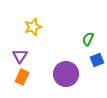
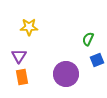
yellow star: moved 4 px left; rotated 18 degrees clockwise
purple triangle: moved 1 px left
orange rectangle: rotated 35 degrees counterclockwise
